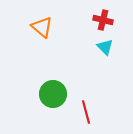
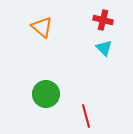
cyan triangle: moved 1 px left, 1 px down
green circle: moved 7 px left
red line: moved 4 px down
